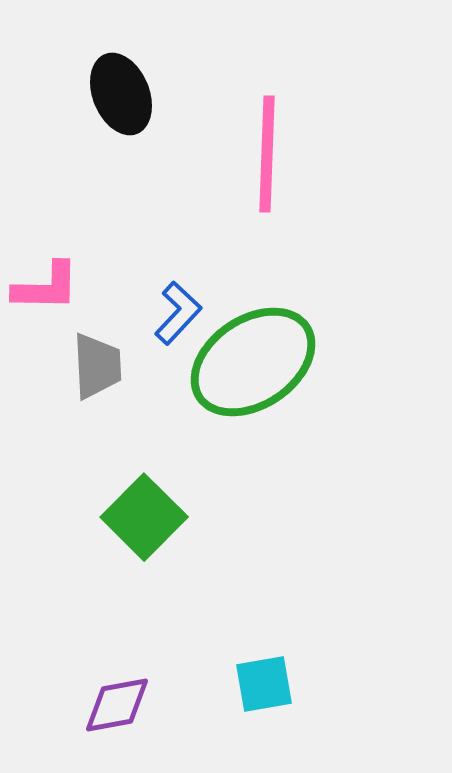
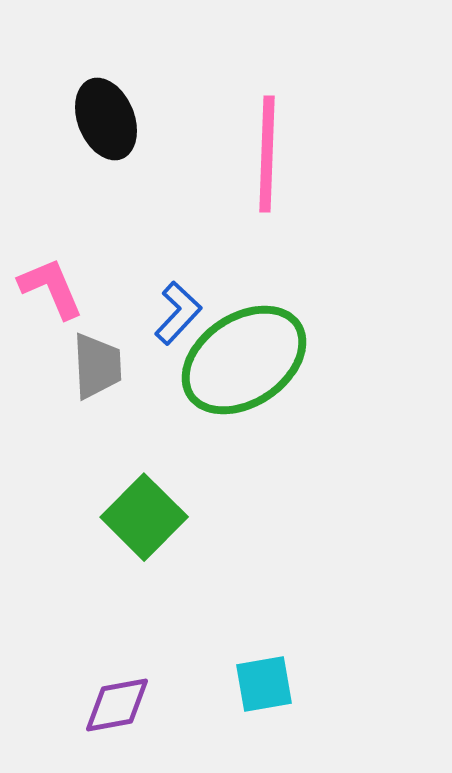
black ellipse: moved 15 px left, 25 px down
pink L-shape: moved 5 px right, 1 px down; rotated 114 degrees counterclockwise
green ellipse: moved 9 px left, 2 px up
